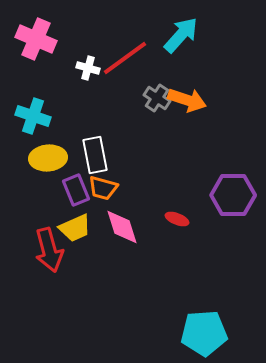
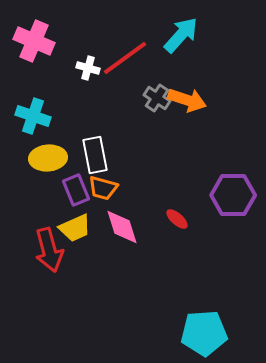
pink cross: moved 2 px left, 2 px down
red ellipse: rotated 20 degrees clockwise
